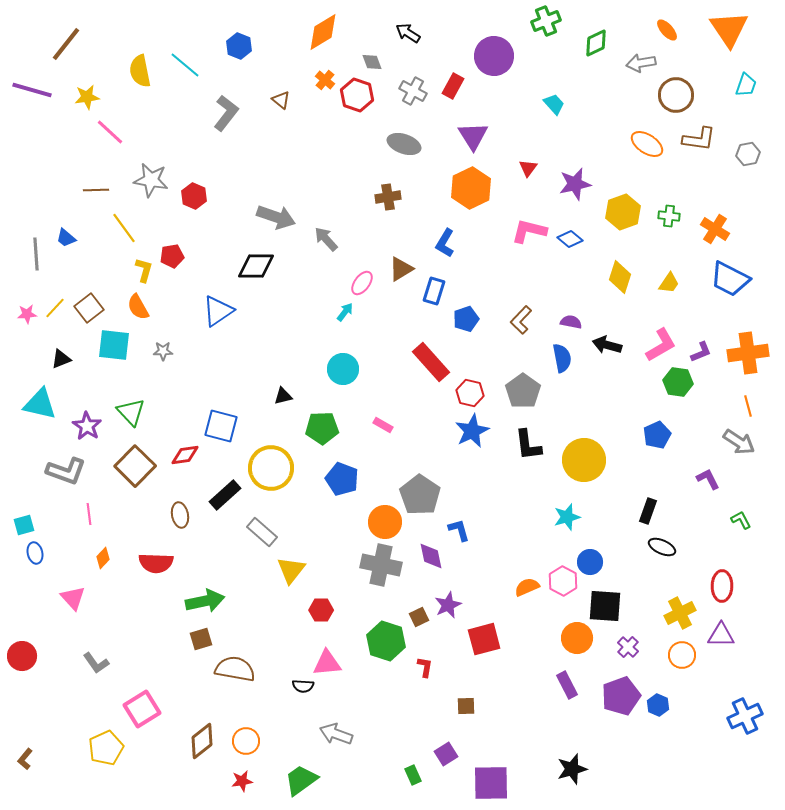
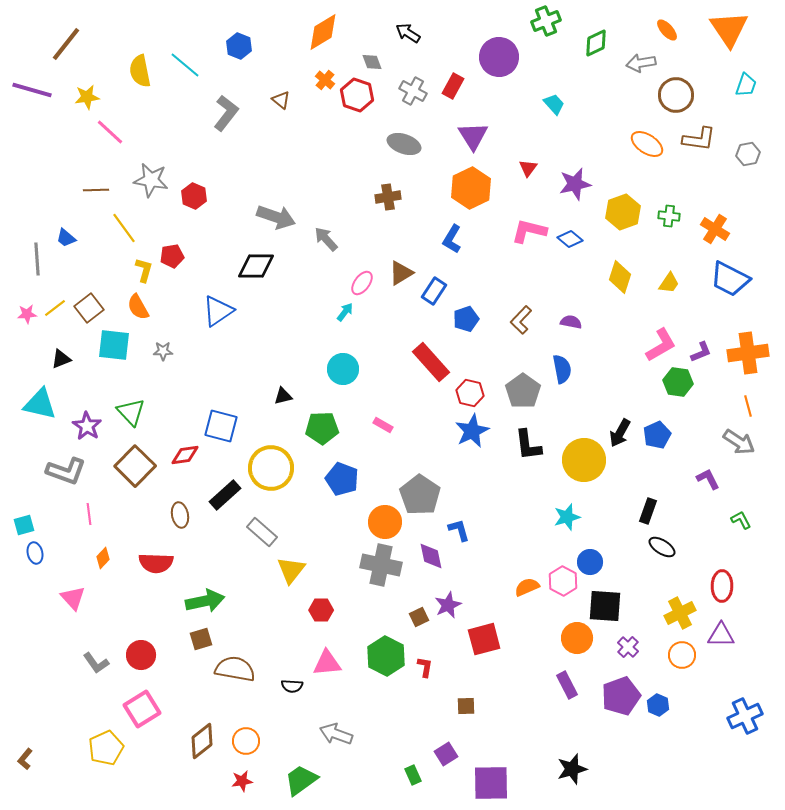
purple circle at (494, 56): moved 5 px right, 1 px down
blue L-shape at (445, 243): moved 7 px right, 4 px up
gray line at (36, 254): moved 1 px right, 5 px down
brown triangle at (401, 269): moved 4 px down
blue rectangle at (434, 291): rotated 16 degrees clockwise
yellow line at (55, 308): rotated 10 degrees clockwise
black arrow at (607, 345): moved 13 px right, 88 px down; rotated 76 degrees counterclockwise
blue semicircle at (562, 358): moved 11 px down
black ellipse at (662, 547): rotated 8 degrees clockwise
green hexagon at (386, 641): moved 15 px down; rotated 9 degrees clockwise
red circle at (22, 656): moved 119 px right, 1 px up
black semicircle at (303, 686): moved 11 px left
